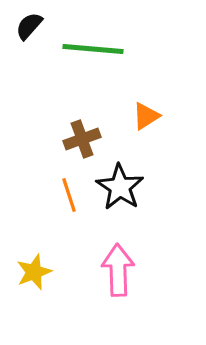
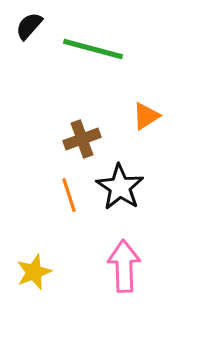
green line: rotated 10 degrees clockwise
pink arrow: moved 6 px right, 4 px up
